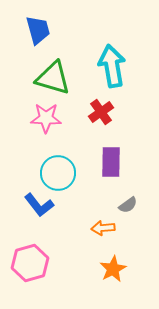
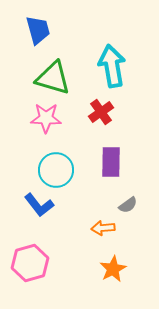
cyan circle: moved 2 px left, 3 px up
